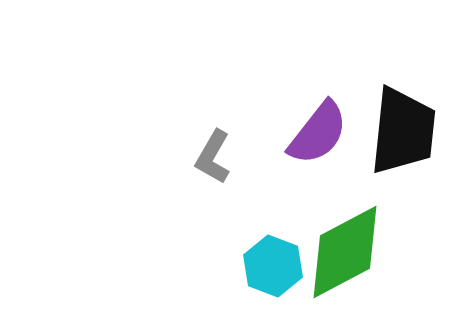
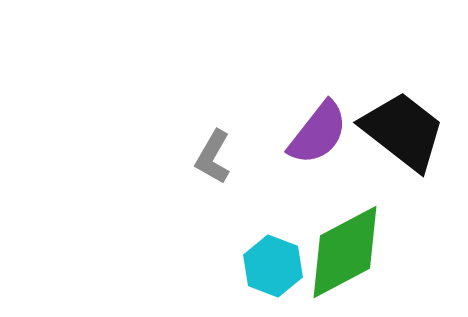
black trapezoid: rotated 58 degrees counterclockwise
